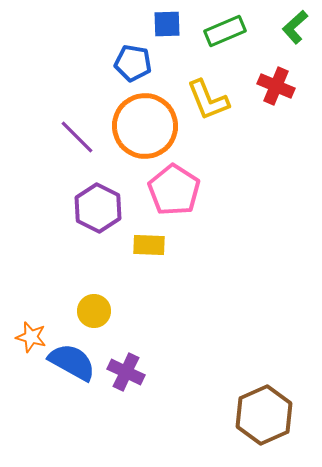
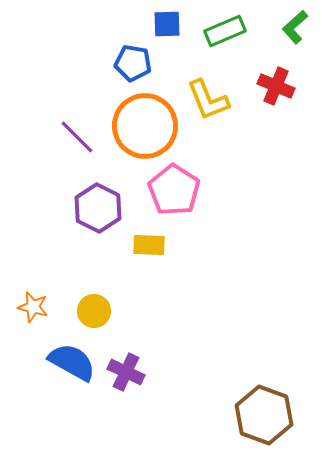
orange star: moved 2 px right, 30 px up
brown hexagon: rotated 16 degrees counterclockwise
